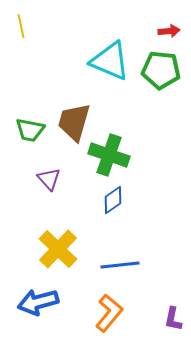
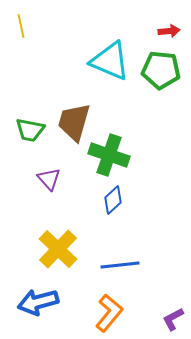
blue diamond: rotated 8 degrees counterclockwise
purple L-shape: rotated 50 degrees clockwise
